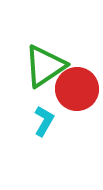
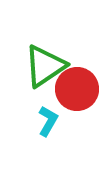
cyan L-shape: moved 4 px right
